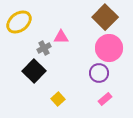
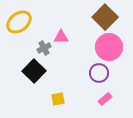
pink circle: moved 1 px up
yellow square: rotated 32 degrees clockwise
